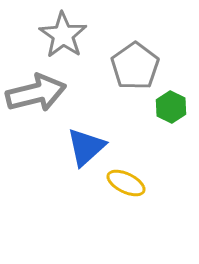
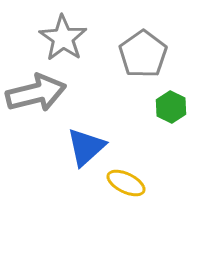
gray star: moved 3 px down
gray pentagon: moved 8 px right, 12 px up
